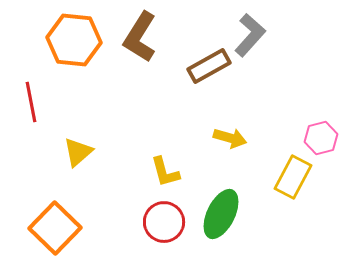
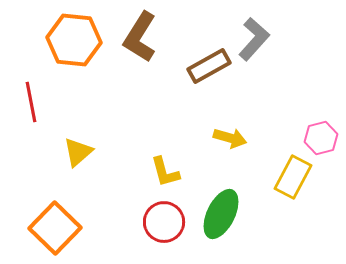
gray L-shape: moved 4 px right, 4 px down
